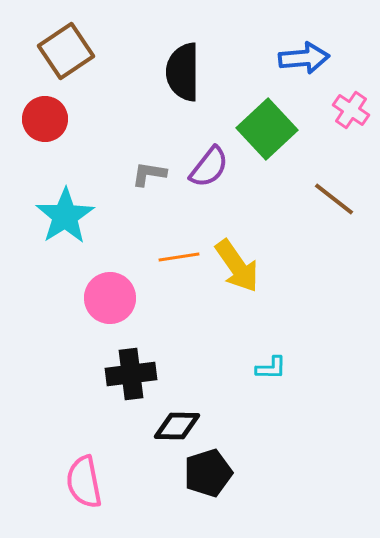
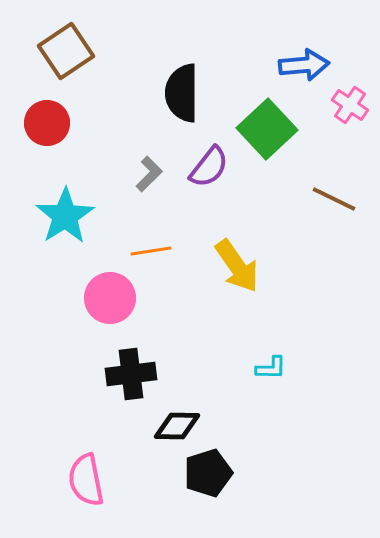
blue arrow: moved 7 px down
black semicircle: moved 1 px left, 21 px down
pink cross: moved 1 px left, 5 px up
red circle: moved 2 px right, 4 px down
gray L-shape: rotated 126 degrees clockwise
brown line: rotated 12 degrees counterclockwise
orange line: moved 28 px left, 6 px up
pink semicircle: moved 2 px right, 2 px up
